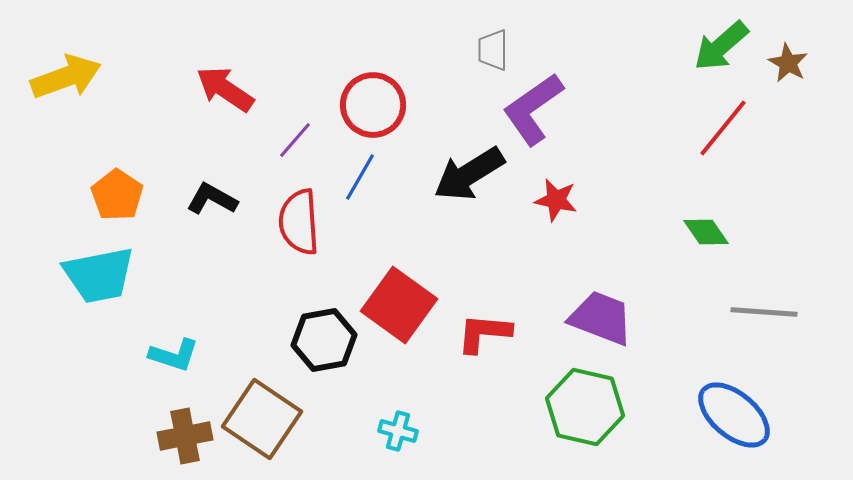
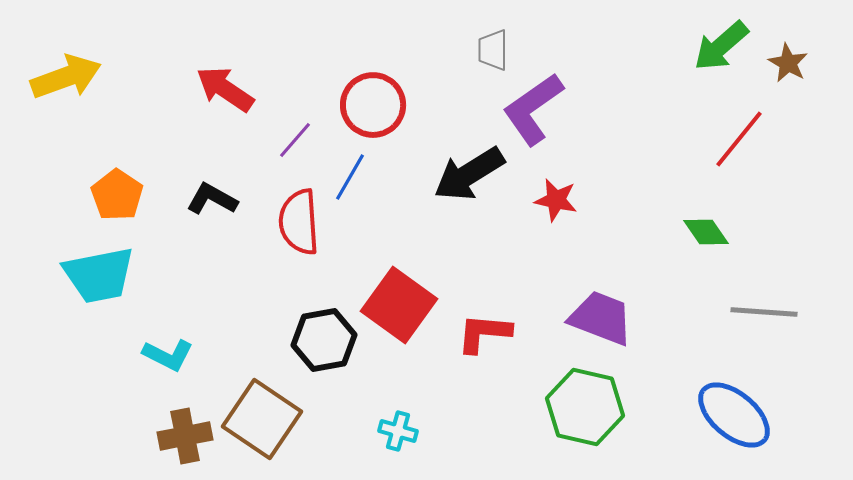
red line: moved 16 px right, 11 px down
blue line: moved 10 px left
cyan L-shape: moved 6 px left; rotated 9 degrees clockwise
